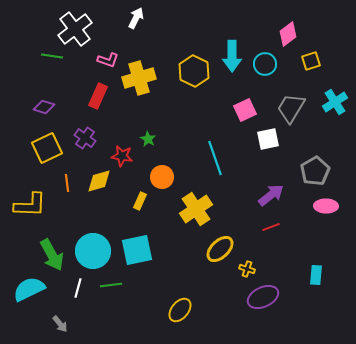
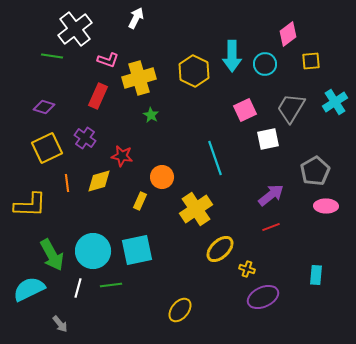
yellow square at (311, 61): rotated 12 degrees clockwise
green star at (148, 139): moved 3 px right, 24 px up
